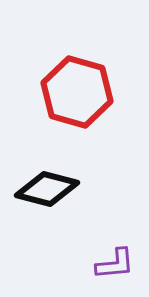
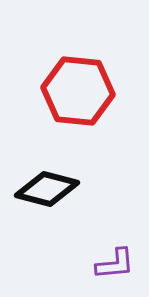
red hexagon: moved 1 px right, 1 px up; rotated 10 degrees counterclockwise
